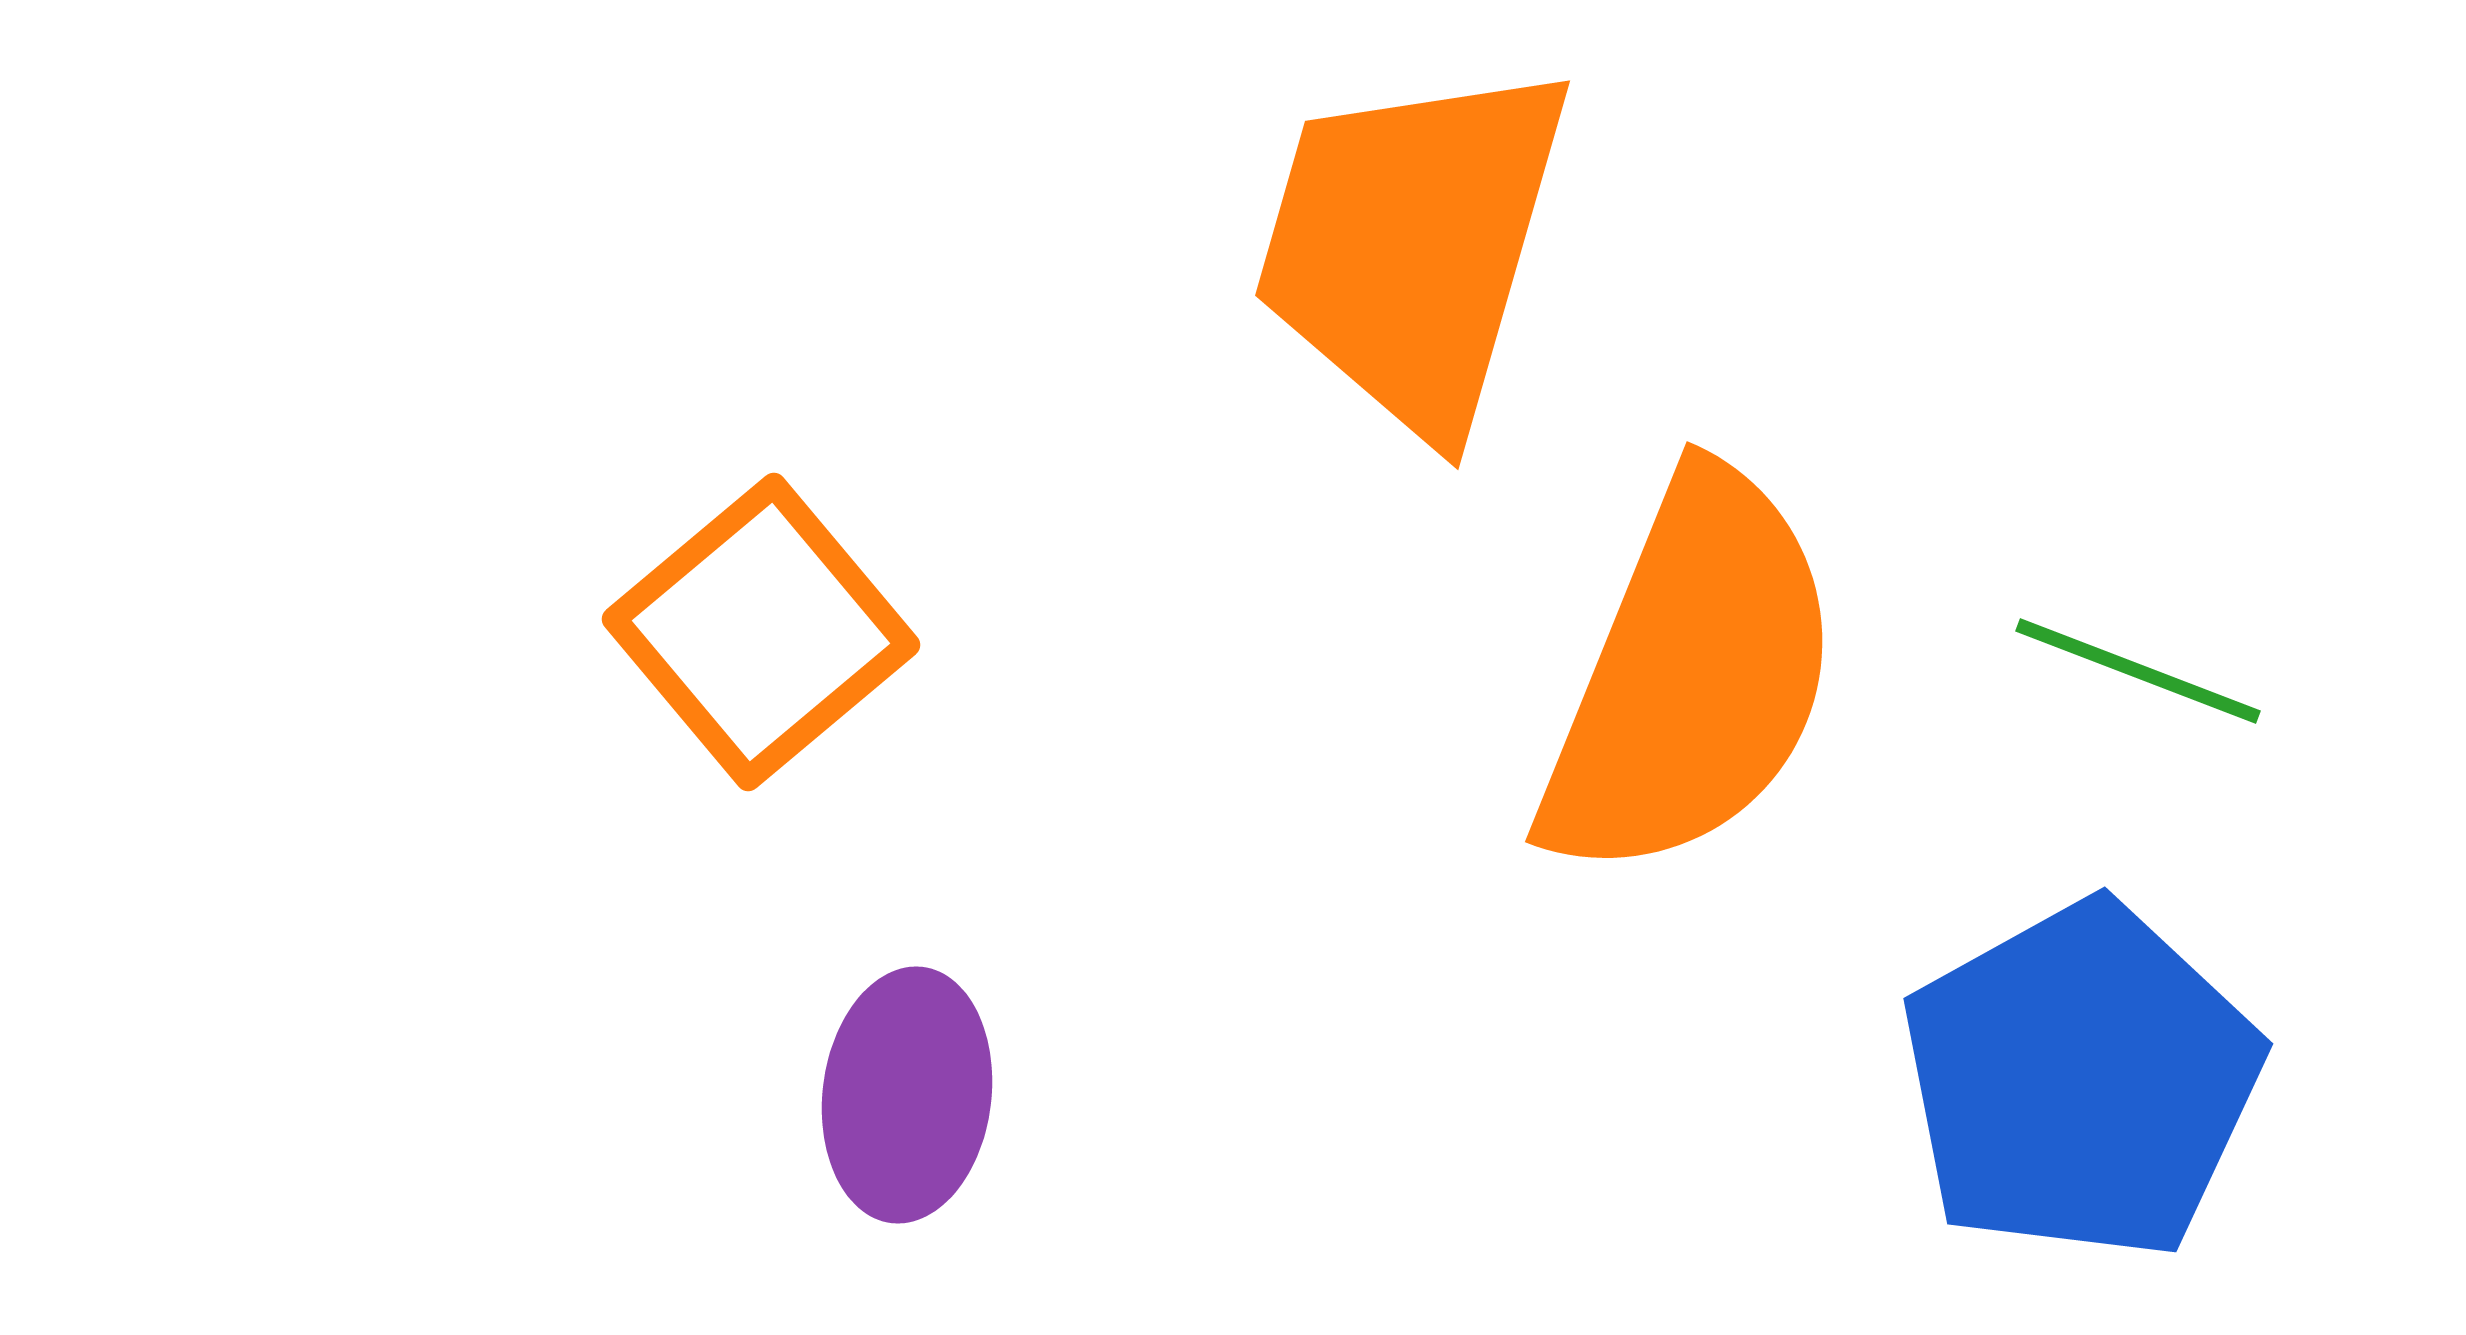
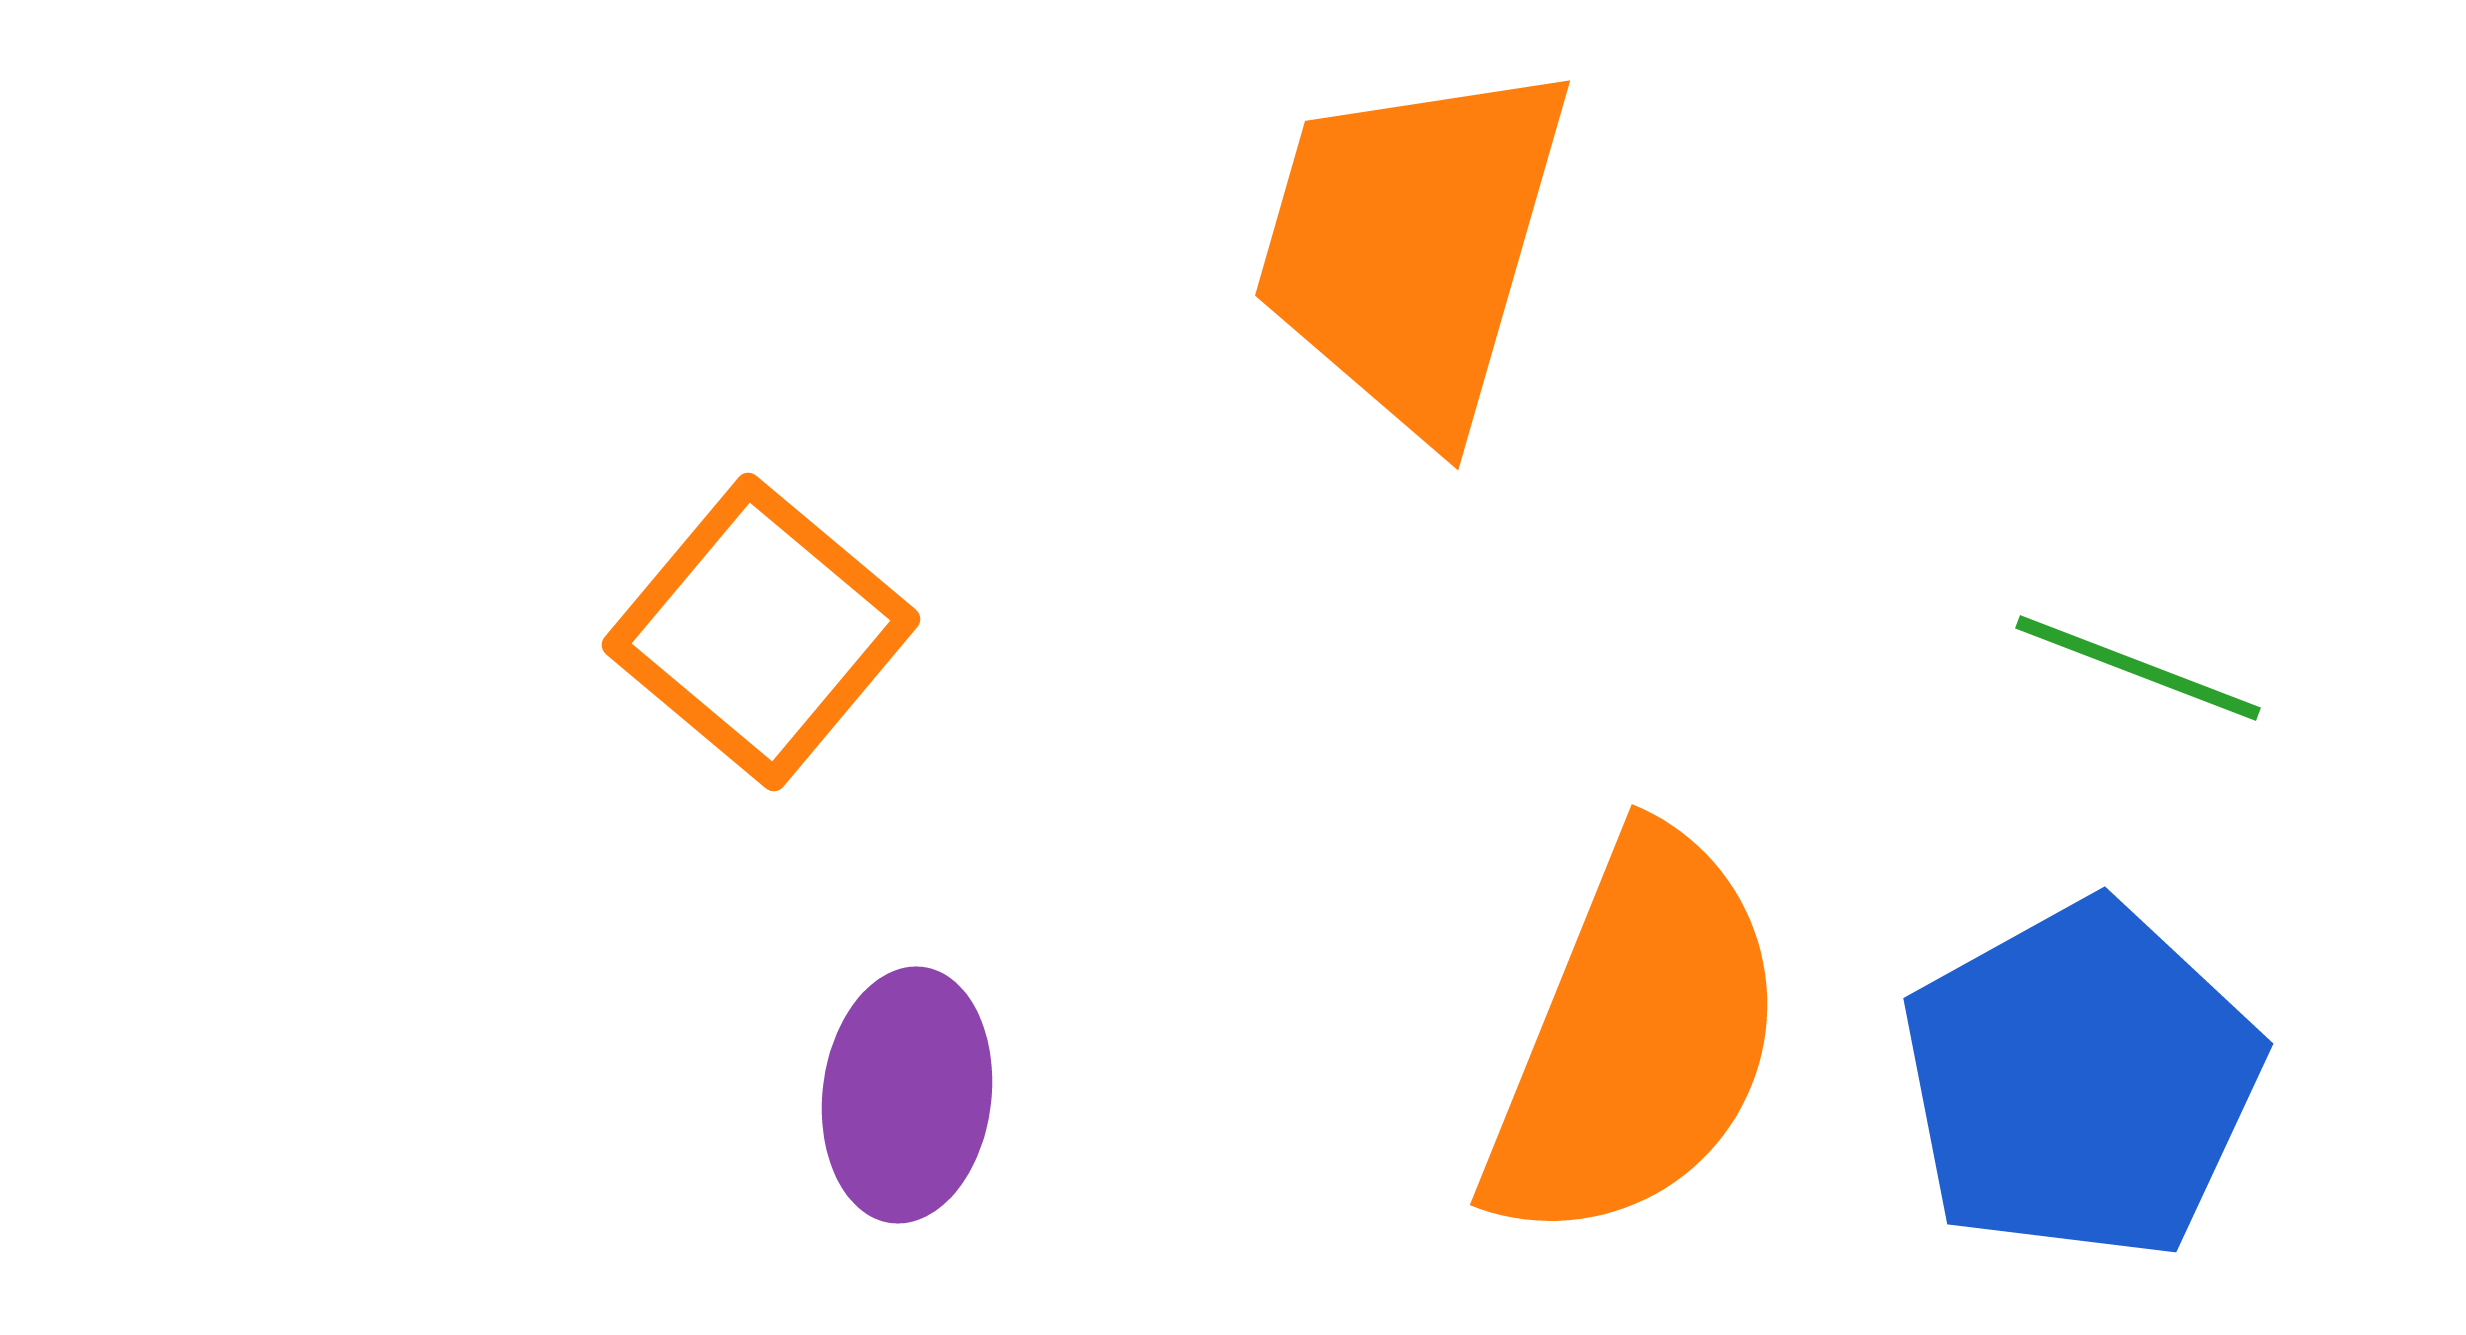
orange square: rotated 10 degrees counterclockwise
green line: moved 3 px up
orange semicircle: moved 55 px left, 363 px down
